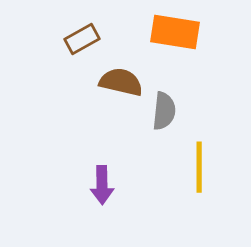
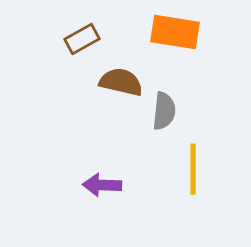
yellow line: moved 6 px left, 2 px down
purple arrow: rotated 93 degrees clockwise
